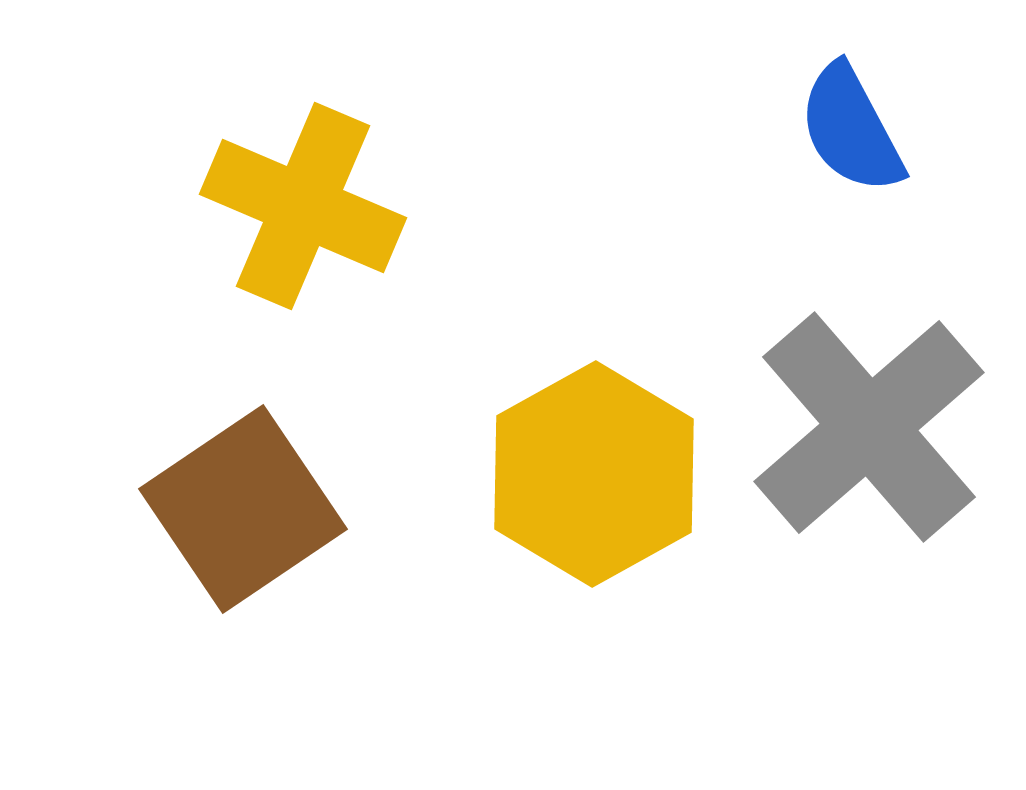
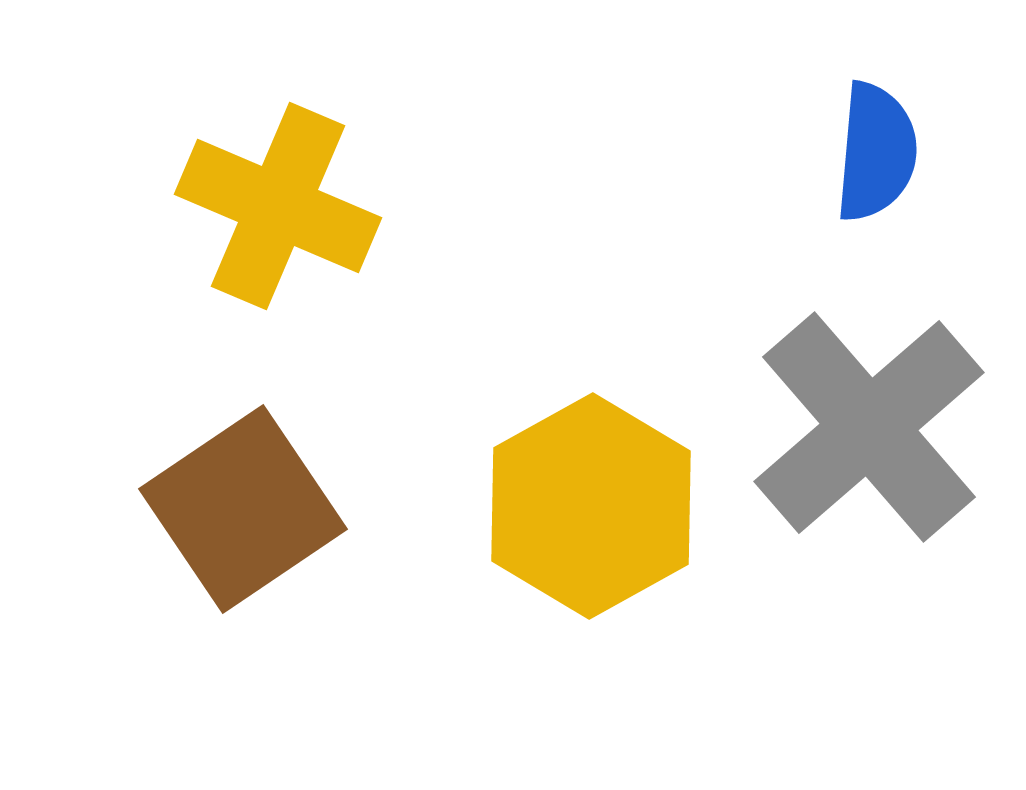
blue semicircle: moved 25 px right, 23 px down; rotated 147 degrees counterclockwise
yellow cross: moved 25 px left
yellow hexagon: moved 3 px left, 32 px down
